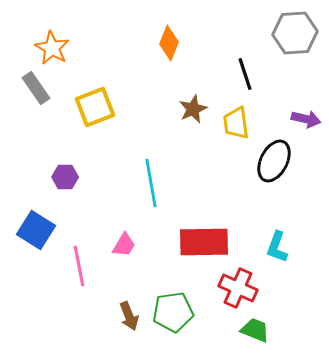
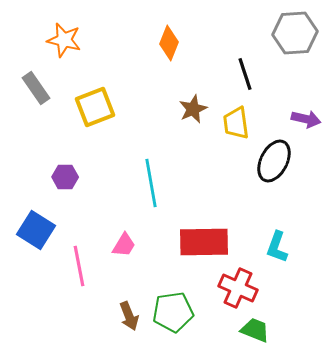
orange star: moved 12 px right, 8 px up; rotated 16 degrees counterclockwise
